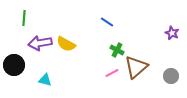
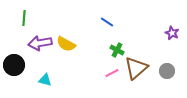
brown triangle: moved 1 px down
gray circle: moved 4 px left, 5 px up
